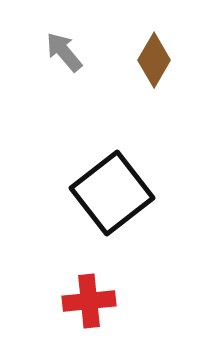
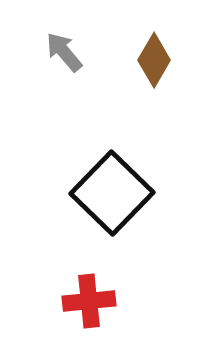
black square: rotated 8 degrees counterclockwise
